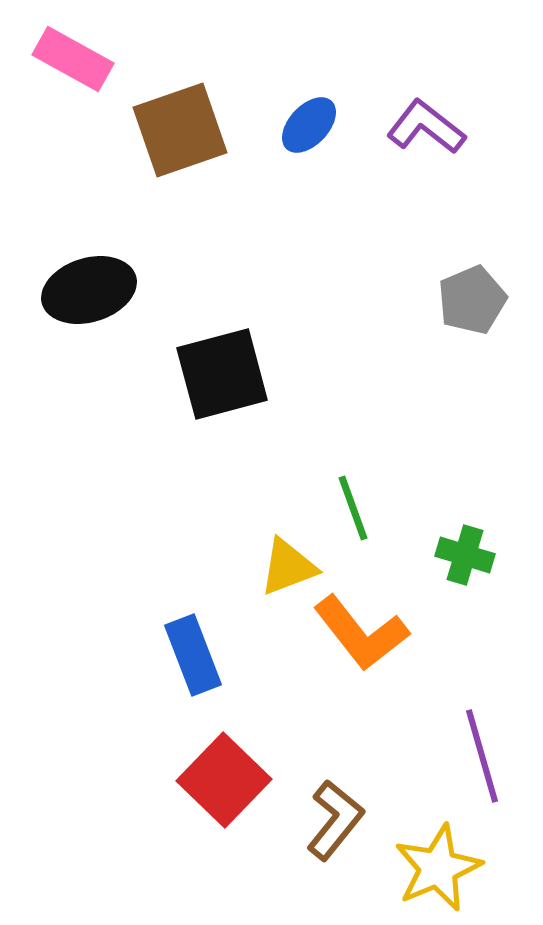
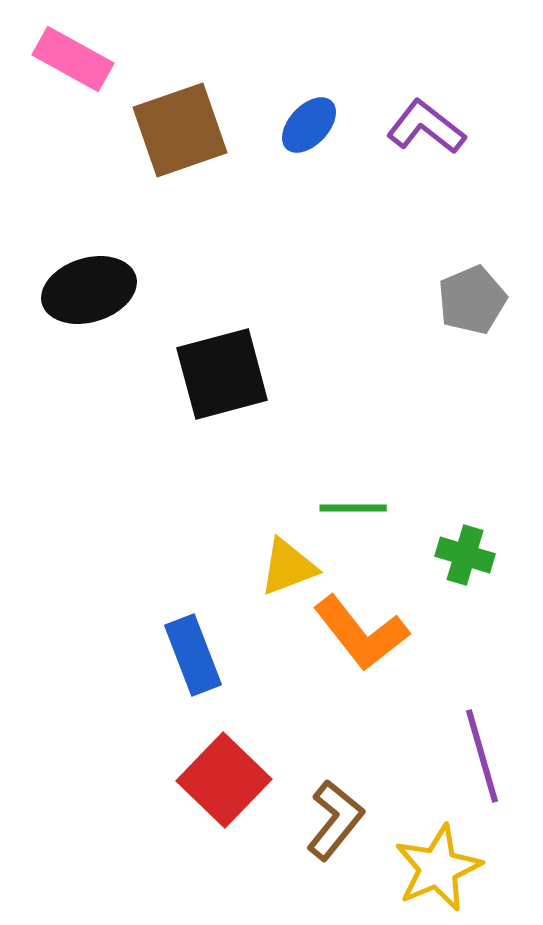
green line: rotated 70 degrees counterclockwise
